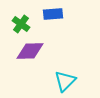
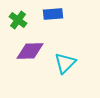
green cross: moved 3 px left, 4 px up
cyan triangle: moved 18 px up
